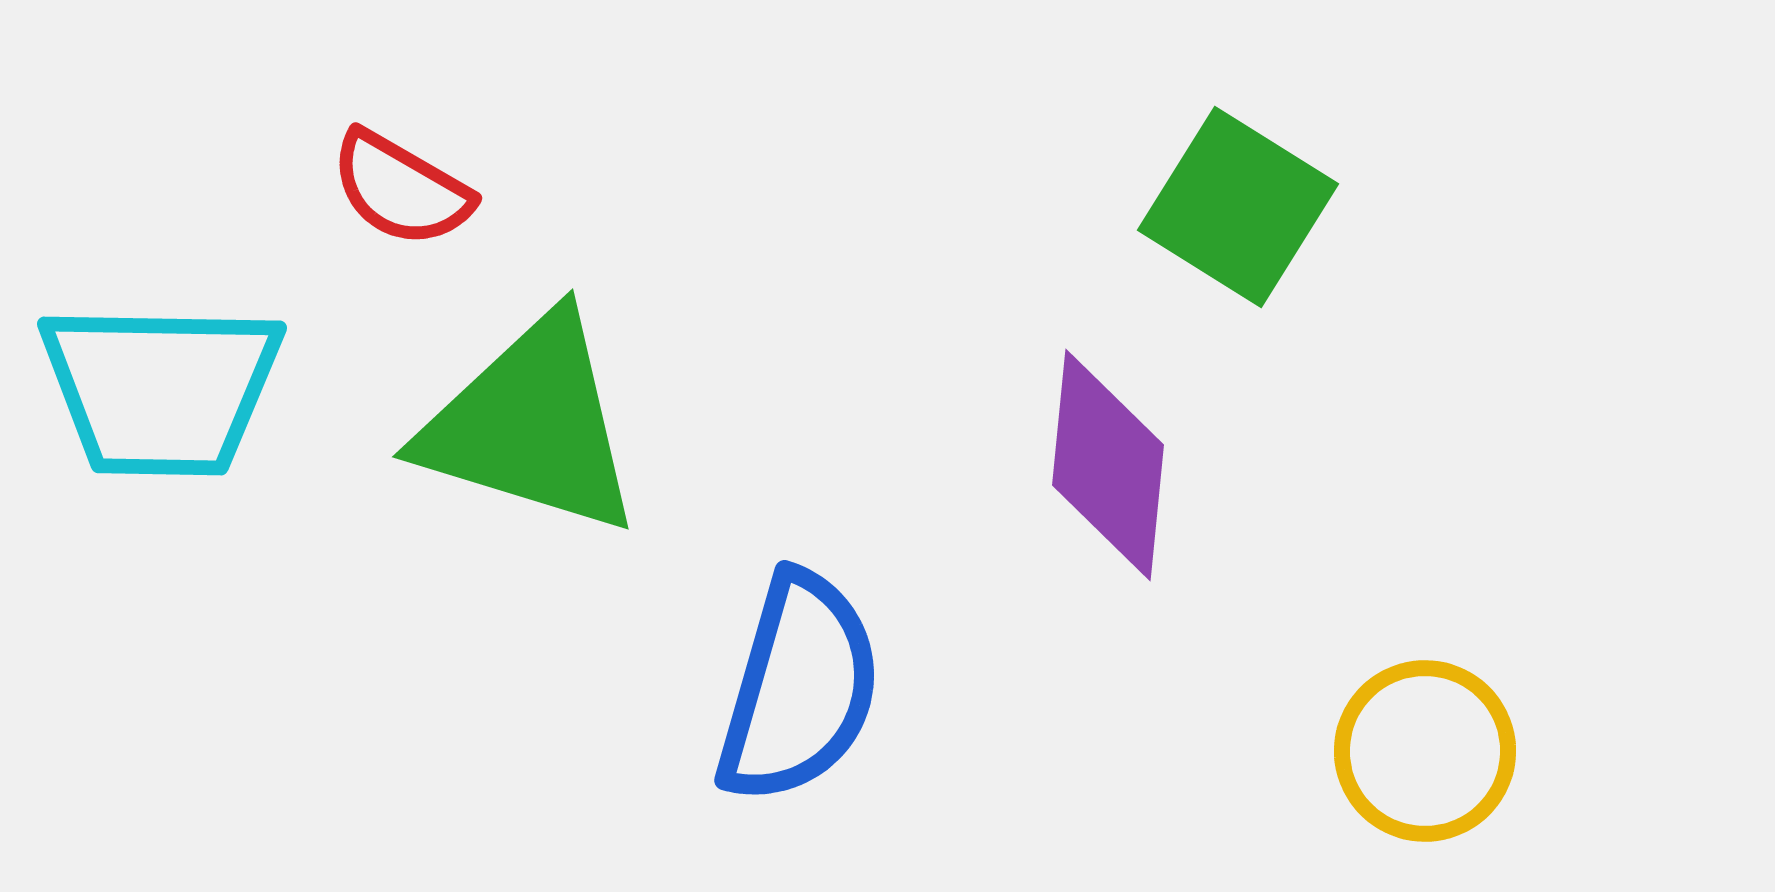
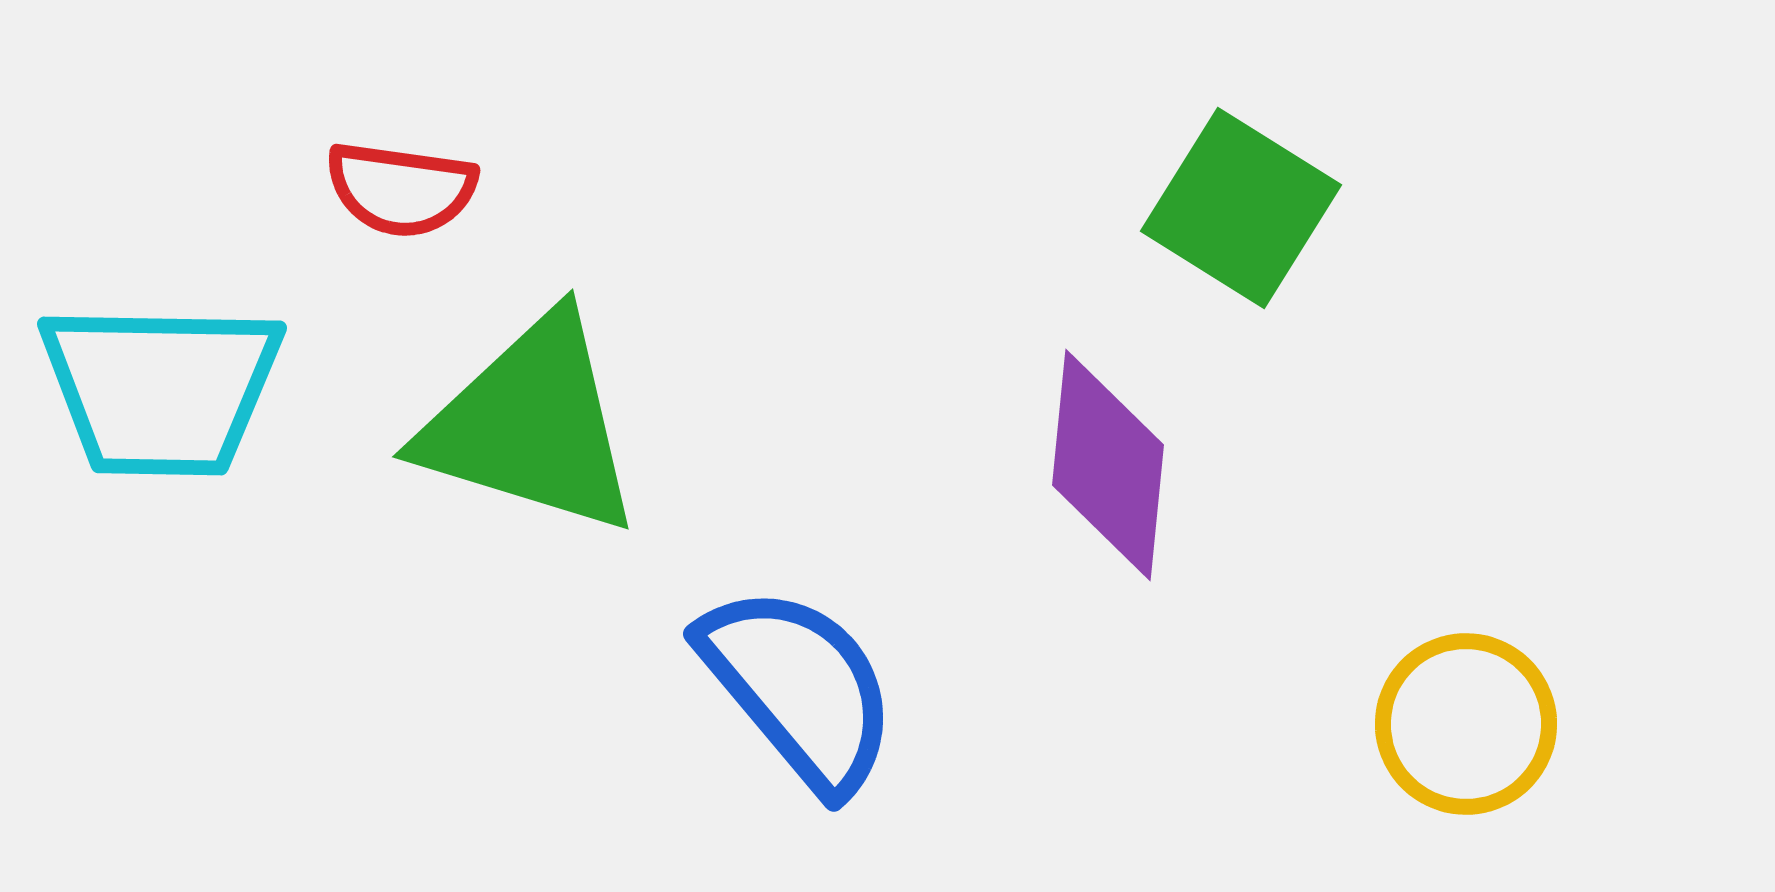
red semicircle: rotated 22 degrees counterclockwise
green square: moved 3 px right, 1 px down
blue semicircle: rotated 56 degrees counterclockwise
yellow circle: moved 41 px right, 27 px up
